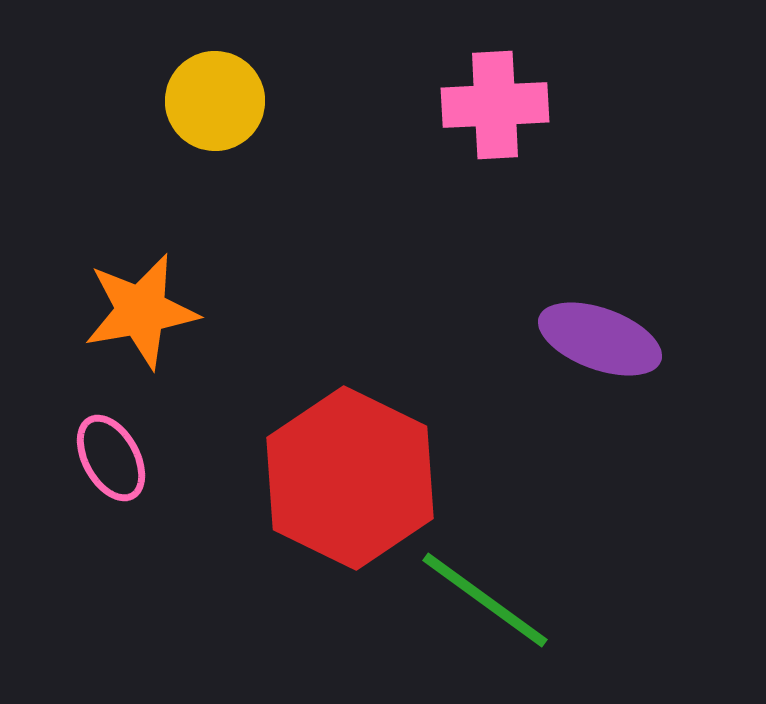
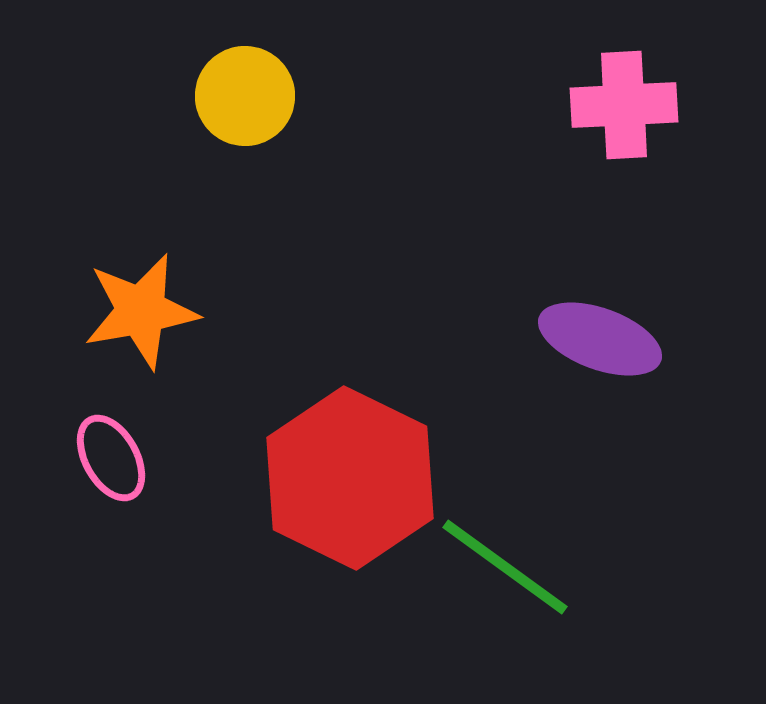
yellow circle: moved 30 px right, 5 px up
pink cross: moved 129 px right
green line: moved 20 px right, 33 px up
